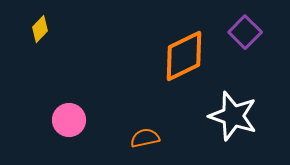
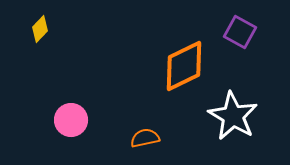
purple square: moved 5 px left; rotated 16 degrees counterclockwise
orange diamond: moved 10 px down
white star: rotated 12 degrees clockwise
pink circle: moved 2 px right
